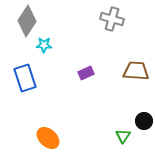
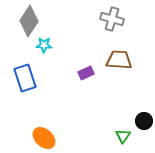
gray diamond: moved 2 px right
brown trapezoid: moved 17 px left, 11 px up
orange ellipse: moved 4 px left
